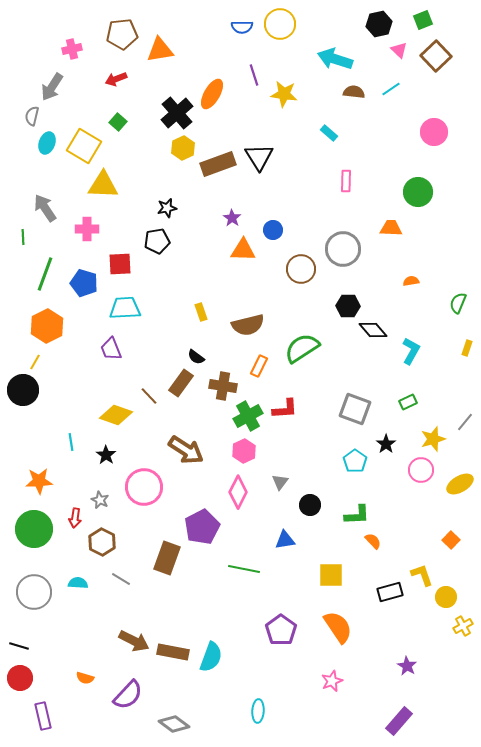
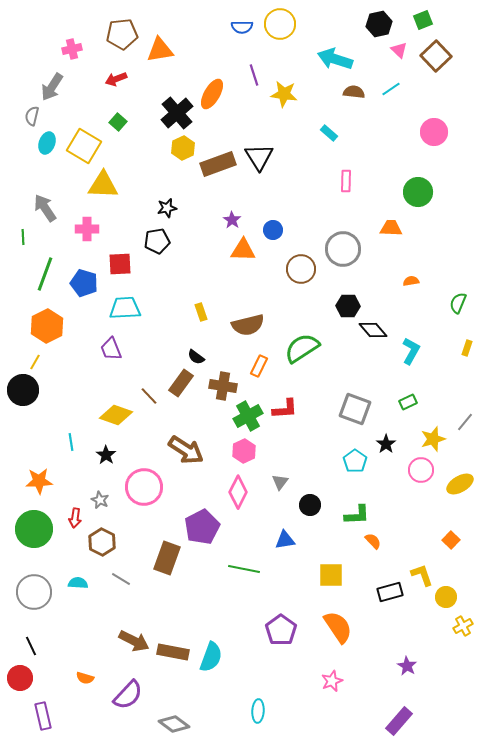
purple star at (232, 218): moved 2 px down
black line at (19, 646): moved 12 px right; rotated 48 degrees clockwise
